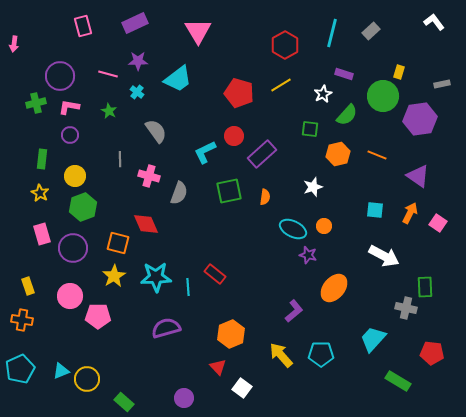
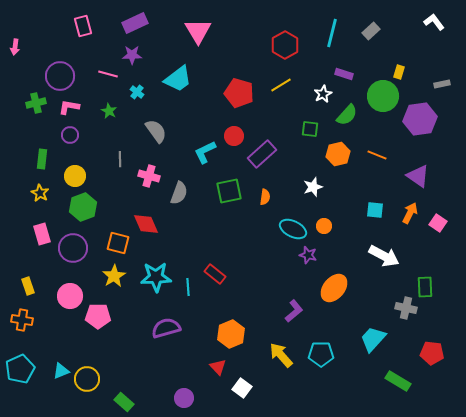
pink arrow at (14, 44): moved 1 px right, 3 px down
purple star at (138, 61): moved 6 px left, 6 px up
